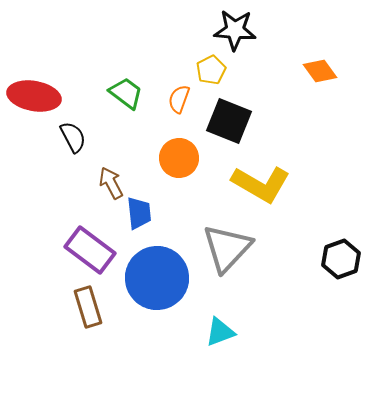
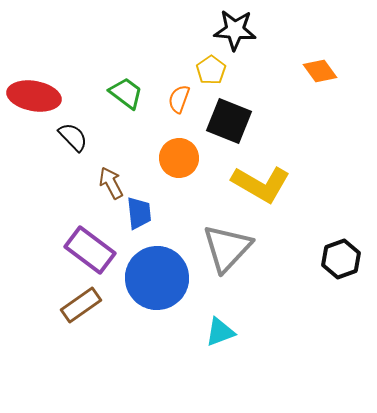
yellow pentagon: rotated 8 degrees counterclockwise
black semicircle: rotated 16 degrees counterclockwise
brown rectangle: moved 7 px left, 2 px up; rotated 72 degrees clockwise
